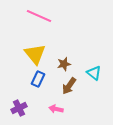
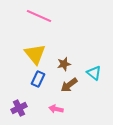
brown arrow: moved 1 px up; rotated 18 degrees clockwise
